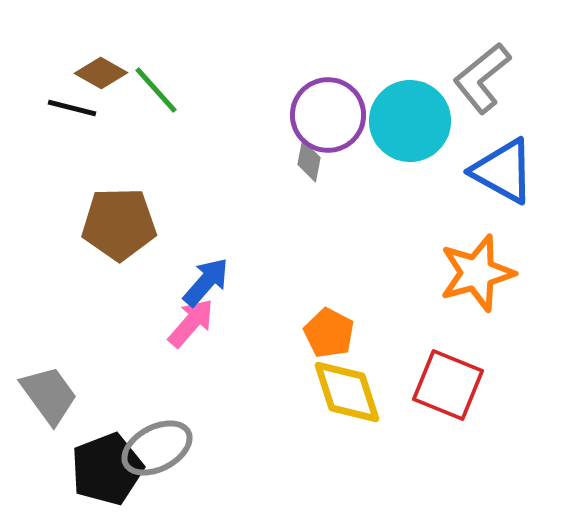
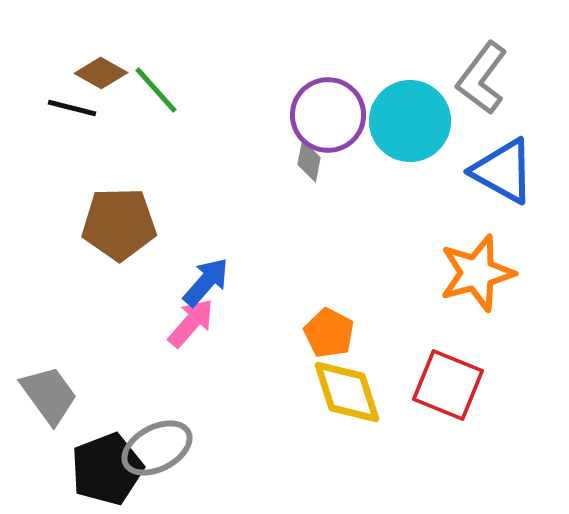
gray L-shape: rotated 14 degrees counterclockwise
